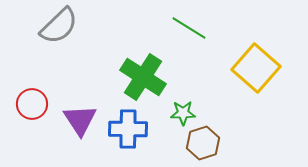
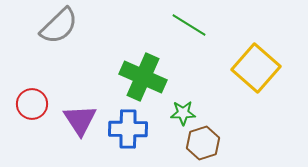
green line: moved 3 px up
green cross: rotated 9 degrees counterclockwise
